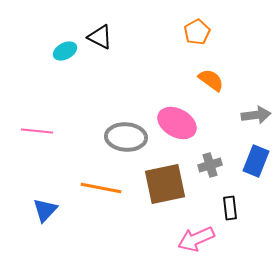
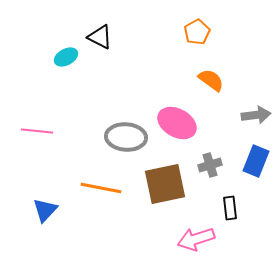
cyan ellipse: moved 1 px right, 6 px down
pink arrow: rotated 6 degrees clockwise
